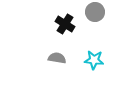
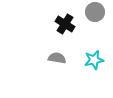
cyan star: rotated 18 degrees counterclockwise
